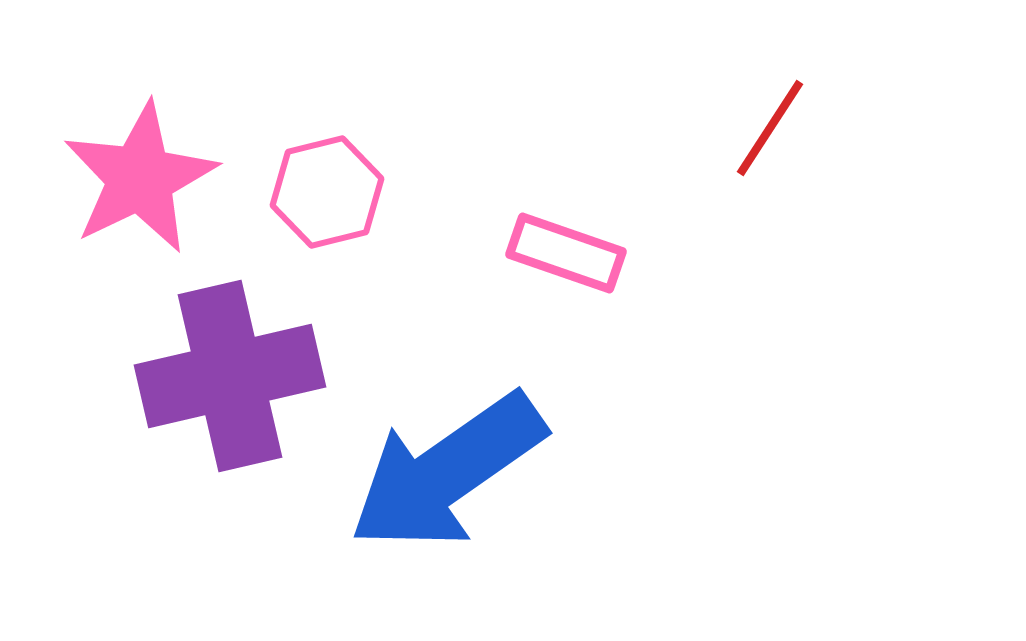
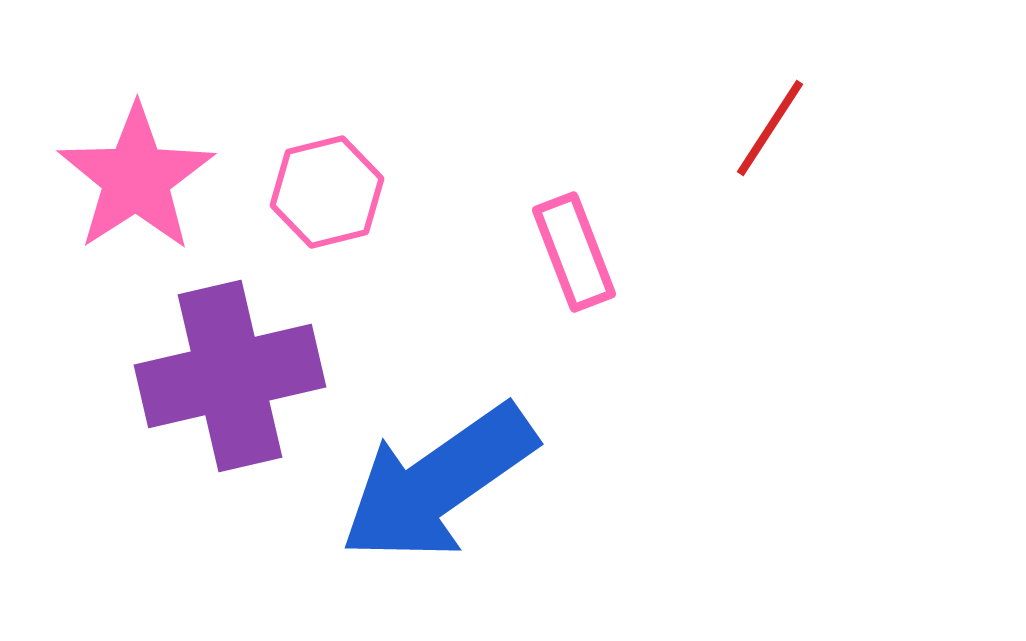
pink star: moved 4 px left; rotated 7 degrees counterclockwise
pink rectangle: moved 8 px right, 1 px up; rotated 50 degrees clockwise
blue arrow: moved 9 px left, 11 px down
